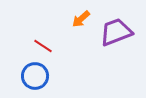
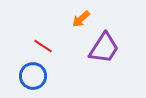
purple trapezoid: moved 12 px left, 16 px down; rotated 144 degrees clockwise
blue circle: moved 2 px left
